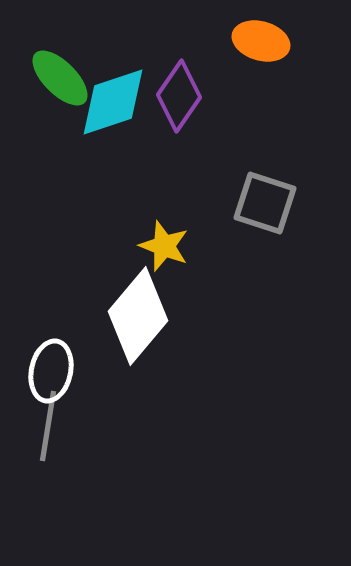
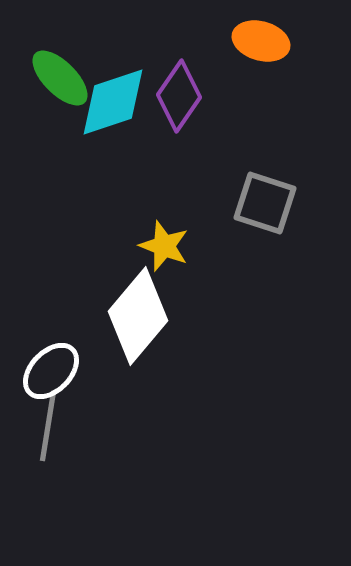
white ellipse: rotated 32 degrees clockwise
